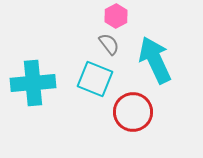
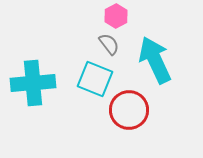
red circle: moved 4 px left, 2 px up
